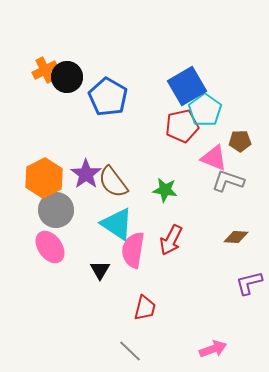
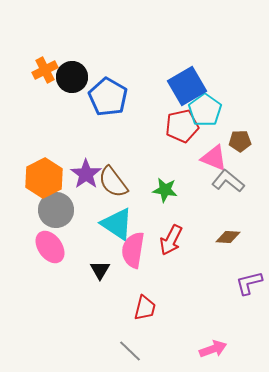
black circle: moved 5 px right
gray L-shape: rotated 20 degrees clockwise
brown diamond: moved 8 px left
